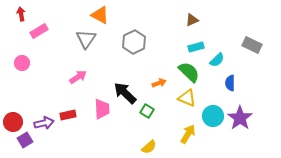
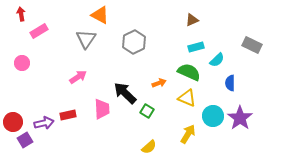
green semicircle: rotated 20 degrees counterclockwise
